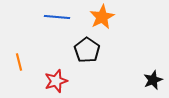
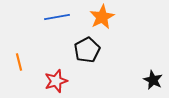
blue line: rotated 15 degrees counterclockwise
black pentagon: rotated 10 degrees clockwise
black star: rotated 24 degrees counterclockwise
